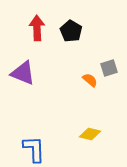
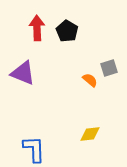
black pentagon: moved 4 px left
yellow diamond: rotated 20 degrees counterclockwise
